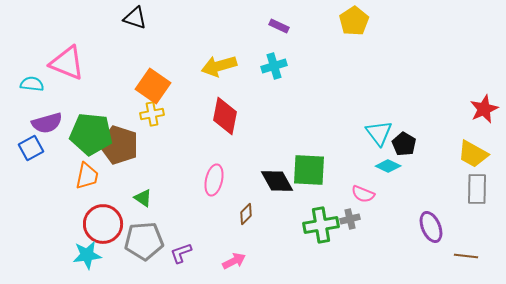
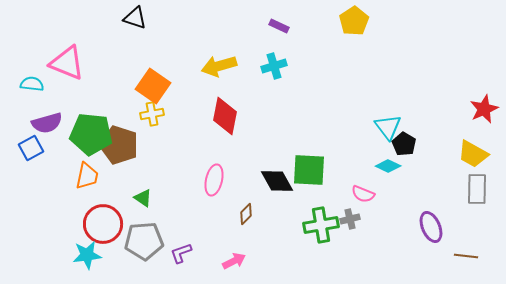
cyan triangle: moved 9 px right, 6 px up
